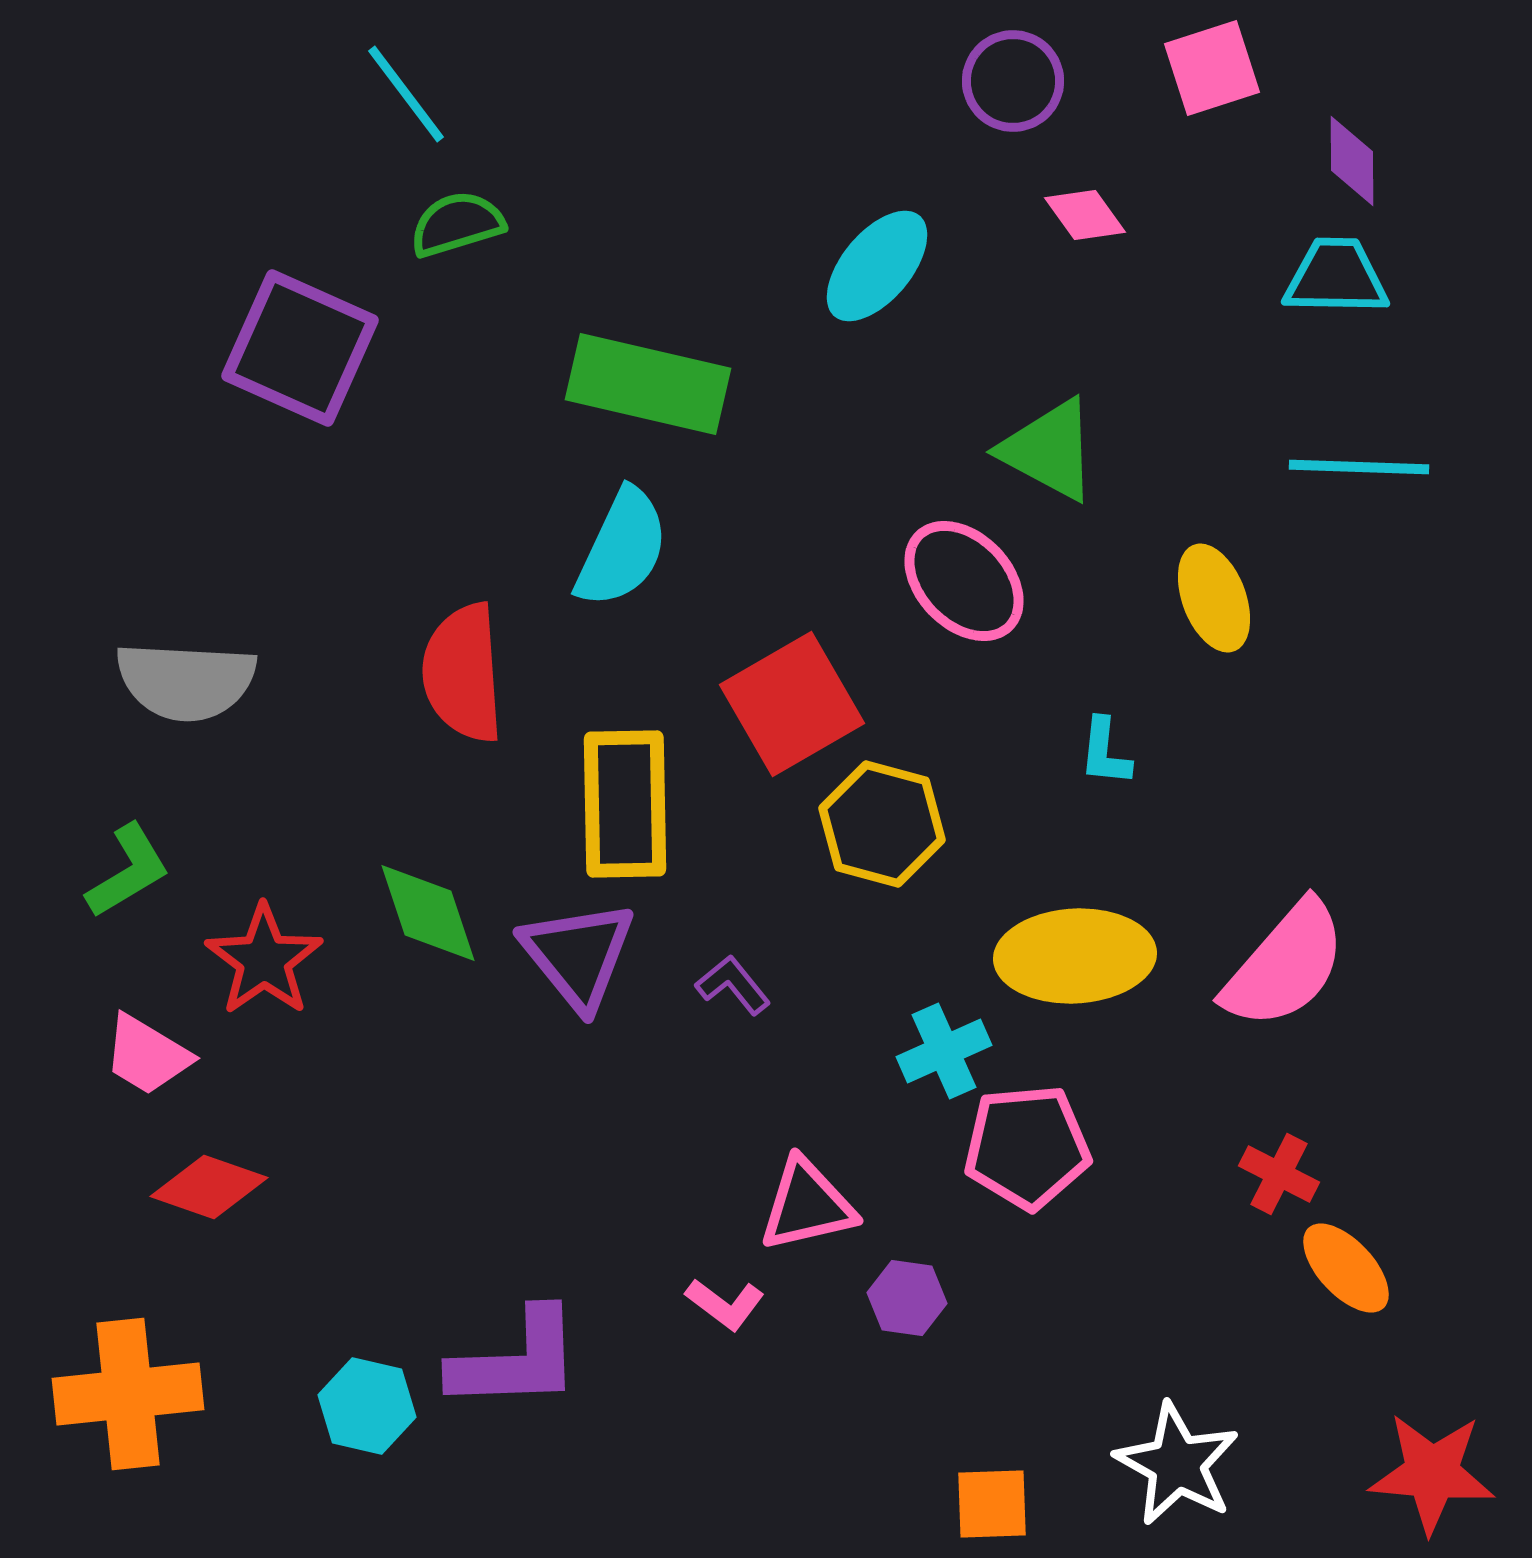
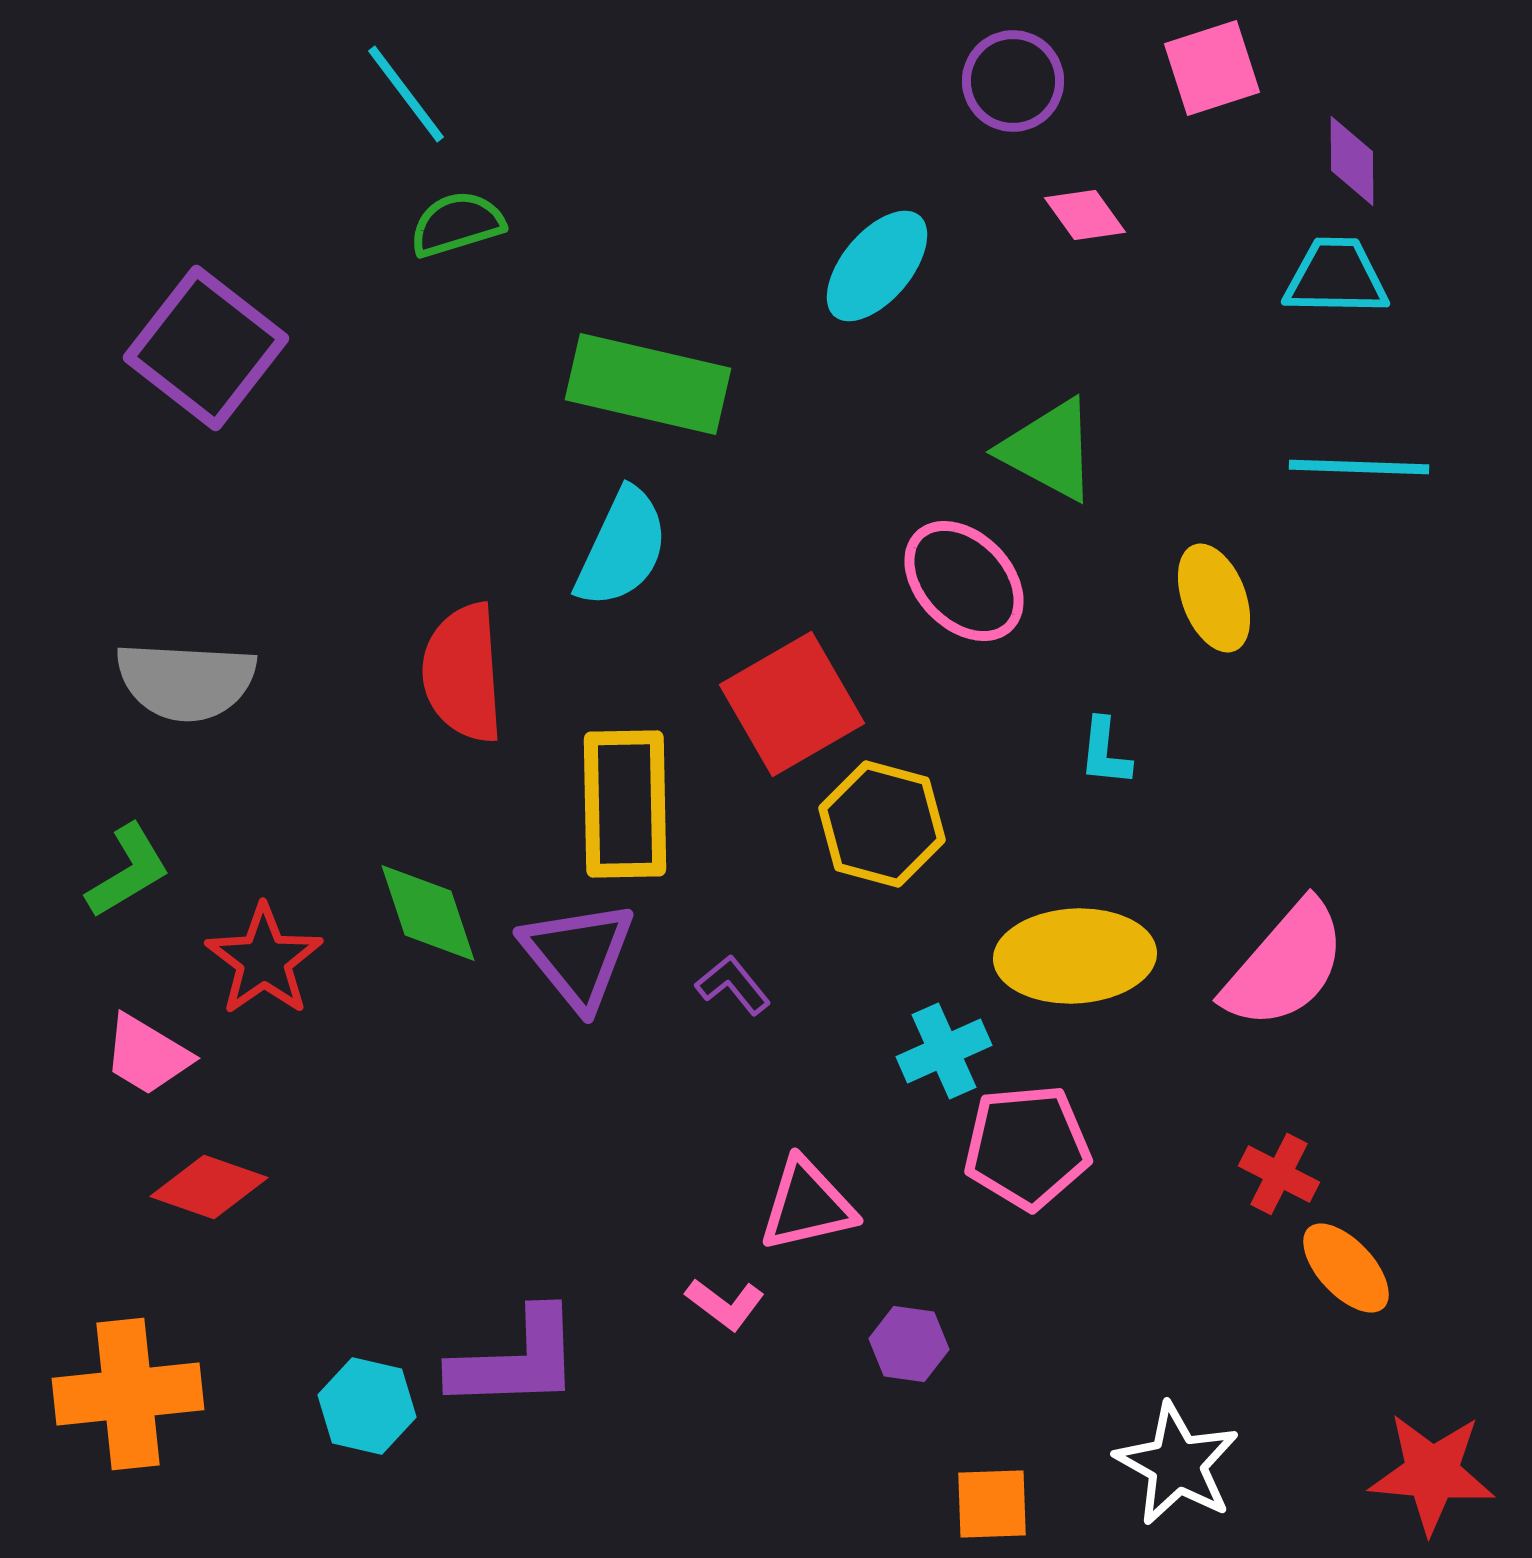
purple square at (300, 348): moved 94 px left; rotated 14 degrees clockwise
purple hexagon at (907, 1298): moved 2 px right, 46 px down
